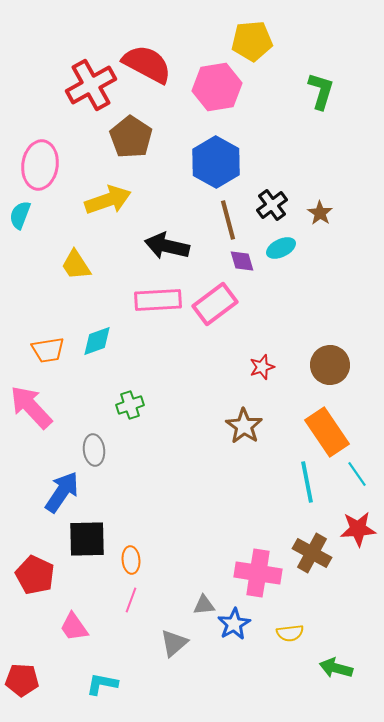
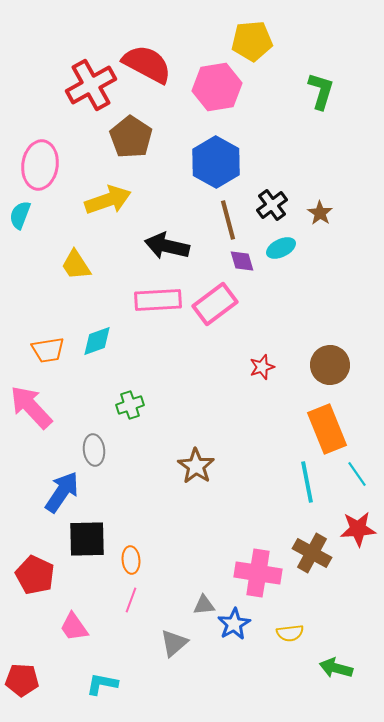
brown star at (244, 426): moved 48 px left, 40 px down
orange rectangle at (327, 432): moved 3 px up; rotated 12 degrees clockwise
